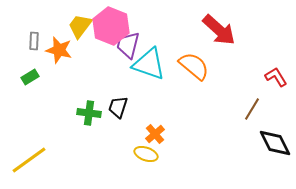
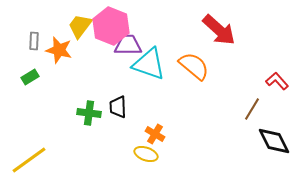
purple trapezoid: rotated 76 degrees clockwise
red L-shape: moved 1 px right, 4 px down; rotated 10 degrees counterclockwise
black trapezoid: rotated 20 degrees counterclockwise
orange cross: rotated 18 degrees counterclockwise
black diamond: moved 1 px left, 2 px up
